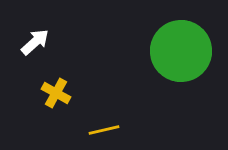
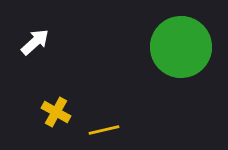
green circle: moved 4 px up
yellow cross: moved 19 px down
